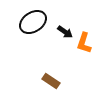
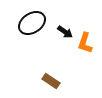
black ellipse: moved 1 px left, 1 px down
orange L-shape: moved 1 px right
